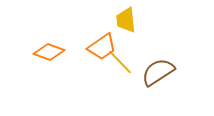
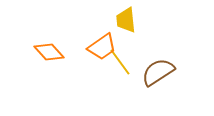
orange diamond: rotated 28 degrees clockwise
yellow line: rotated 8 degrees clockwise
